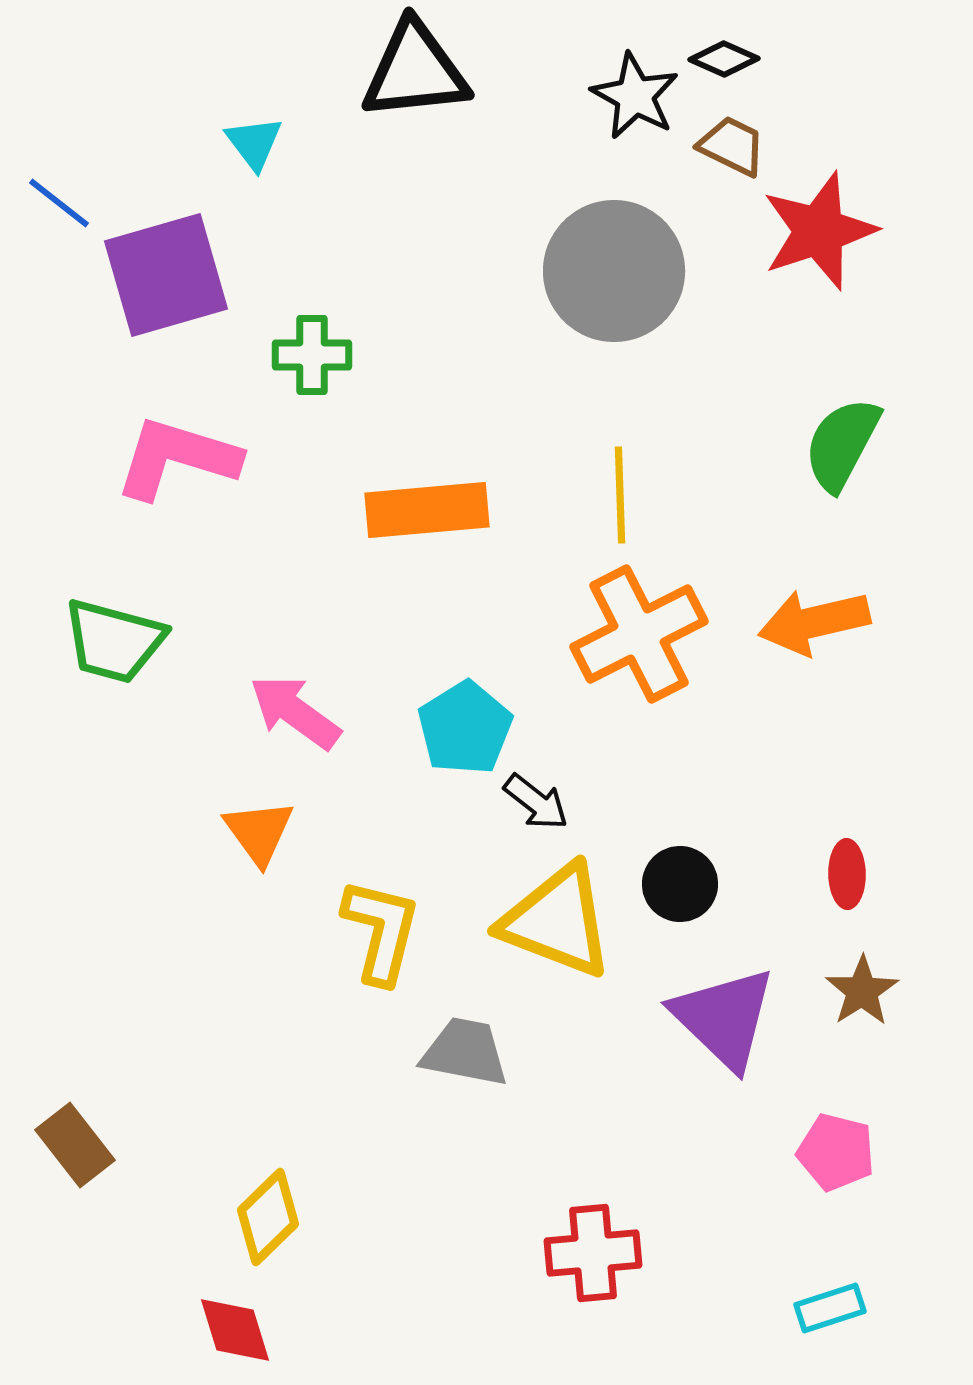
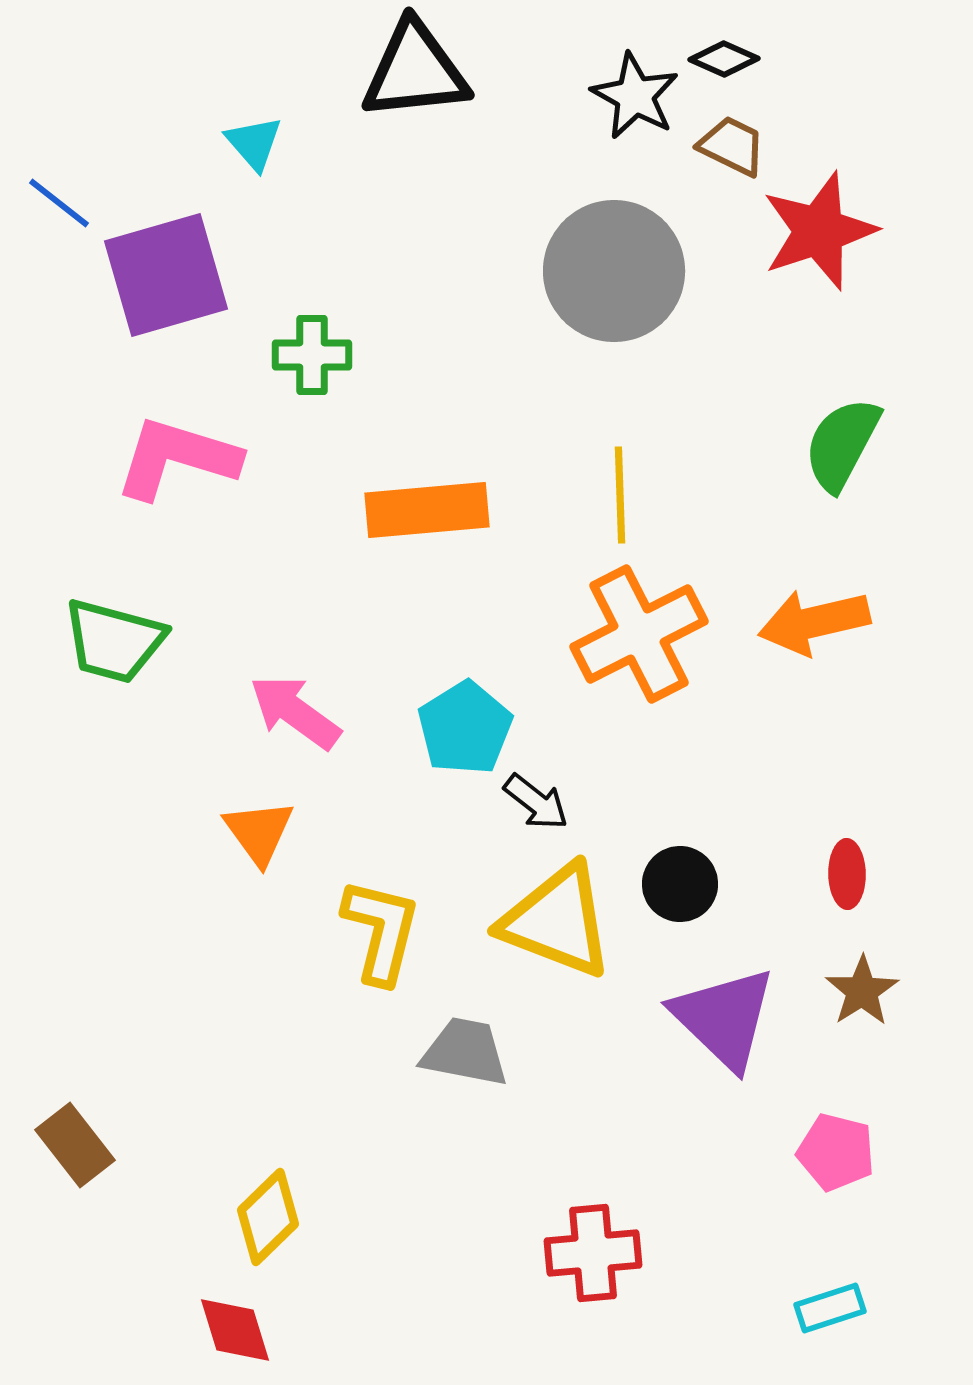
cyan triangle: rotated 4 degrees counterclockwise
